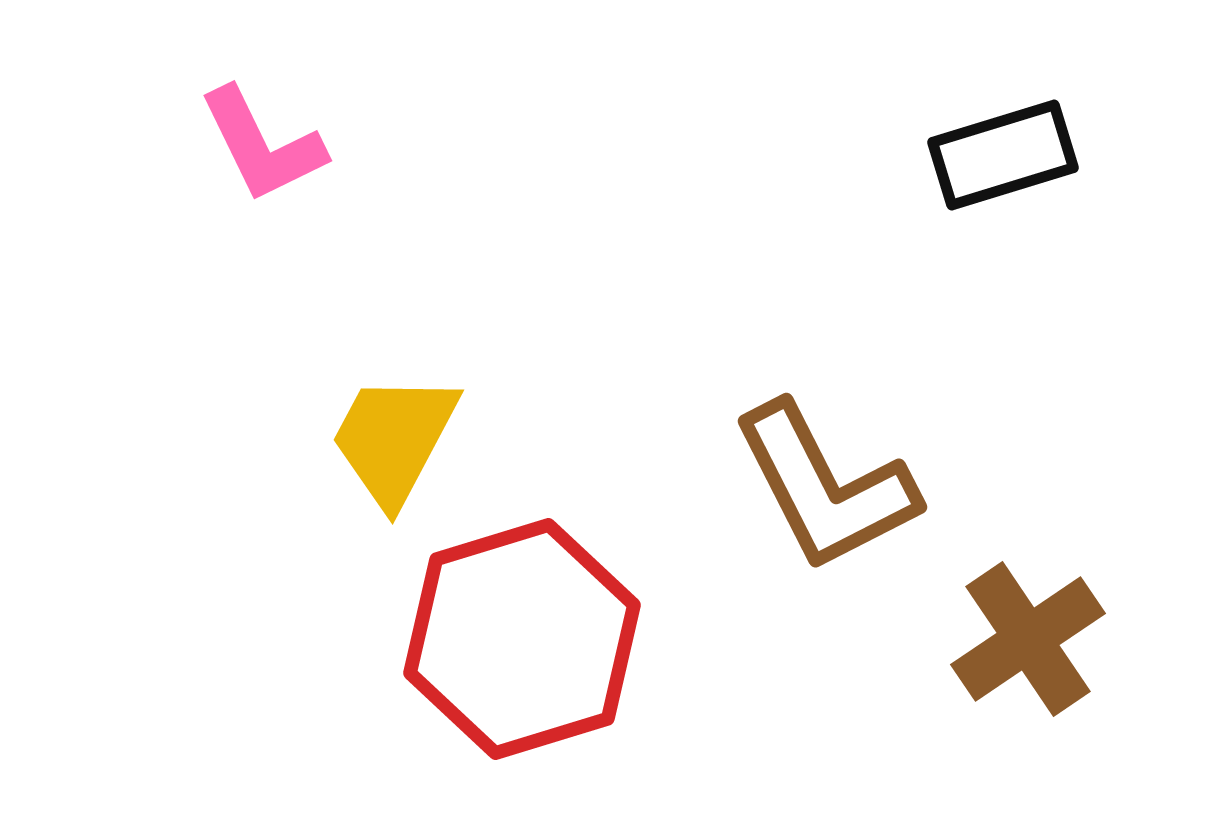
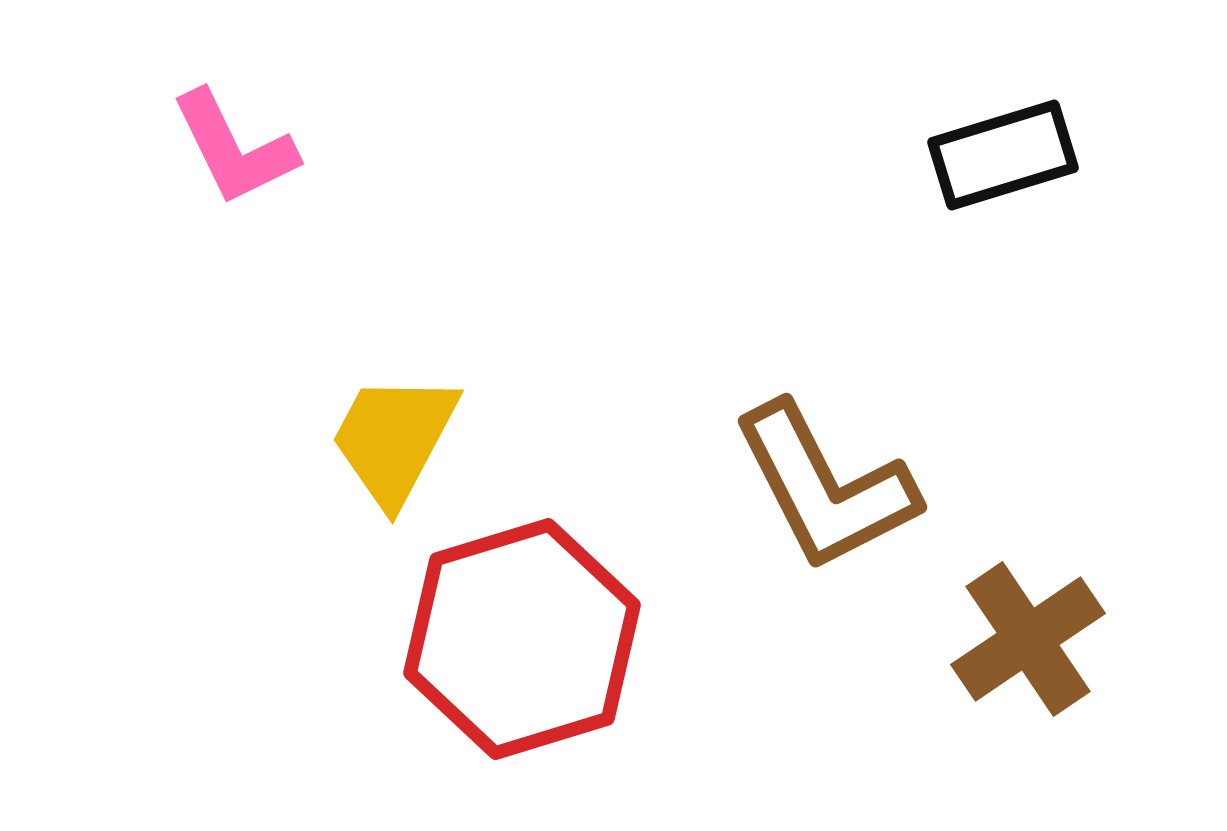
pink L-shape: moved 28 px left, 3 px down
